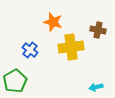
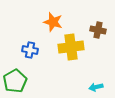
blue cross: rotated 28 degrees counterclockwise
